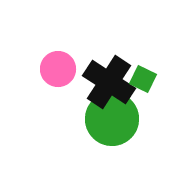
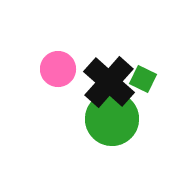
black cross: rotated 9 degrees clockwise
